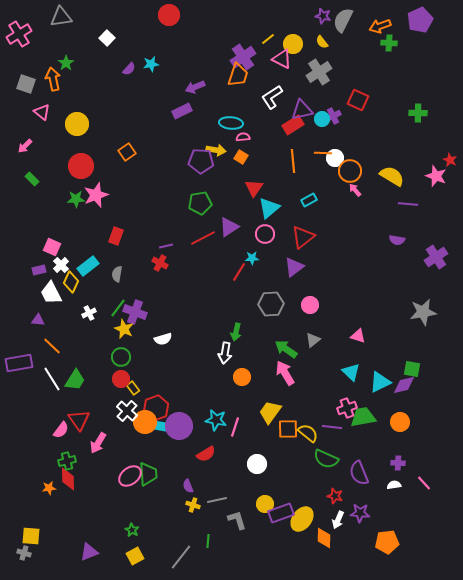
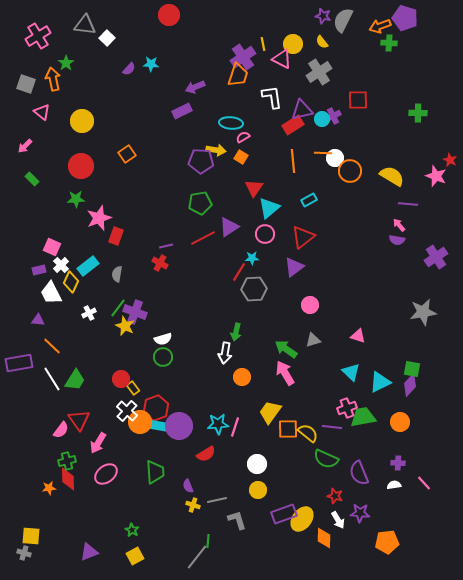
gray triangle at (61, 17): moved 24 px right, 8 px down; rotated 15 degrees clockwise
purple pentagon at (420, 20): moved 15 px left, 2 px up; rotated 30 degrees counterclockwise
pink cross at (19, 34): moved 19 px right, 2 px down
yellow line at (268, 39): moved 5 px left, 5 px down; rotated 64 degrees counterclockwise
cyan star at (151, 64): rotated 14 degrees clockwise
white L-shape at (272, 97): rotated 115 degrees clockwise
red square at (358, 100): rotated 25 degrees counterclockwise
yellow circle at (77, 124): moved 5 px right, 3 px up
pink semicircle at (243, 137): rotated 24 degrees counterclockwise
orange square at (127, 152): moved 2 px down
pink arrow at (355, 190): moved 44 px right, 35 px down
pink star at (96, 195): moved 3 px right, 23 px down
gray hexagon at (271, 304): moved 17 px left, 15 px up
yellow star at (124, 329): moved 1 px right, 3 px up
gray triangle at (313, 340): rotated 21 degrees clockwise
green circle at (121, 357): moved 42 px right
purple diamond at (404, 385): moved 6 px right; rotated 35 degrees counterclockwise
cyan star at (216, 420): moved 2 px right, 4 px down; rotated 15 degrees counterclockwise
orange circle at (145, 422): moved 5 px left
green trapezoid at (148, 474): moved 7 px right, 2 px up
pink ellipse at (130, 476): moved 24 px left, 2 px up
yellow circle at (265, 504): moved 7 px left, 14 px up
purple rectangle at (281, 513): moved 3 px right, 1 px down
white arrow at (338, 520): rotated 54 degrees counterclockwise
gray line at (181, 557): moved 16 px right
